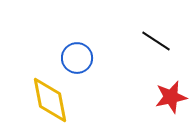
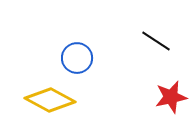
yellow diamond: rotated 51 degrees counterclockwise
